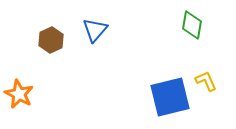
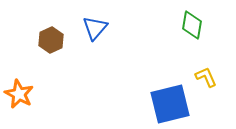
blue triangle: moved 2 px up
yellow L-shape: moved 4 px up
blue square: moved 7 px down
